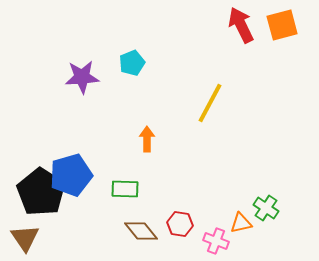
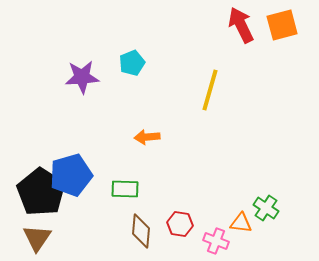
yellow line: moved 13 px up; rotated 12 degrees counterclockwise
orange arrow: moved 2 px up; rotated 95 degrees counterclockwise
orange triangle: rotated 20 degrees clockwise
brown diamond: rotated 44 degrees clockwise
brown triangle: moved 12 px right; rotated 8 degrees clockwise
